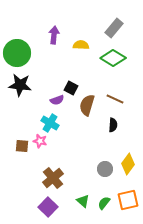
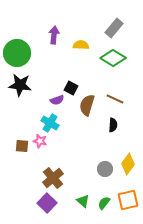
purple square: moved 1 px left, 4 px up
